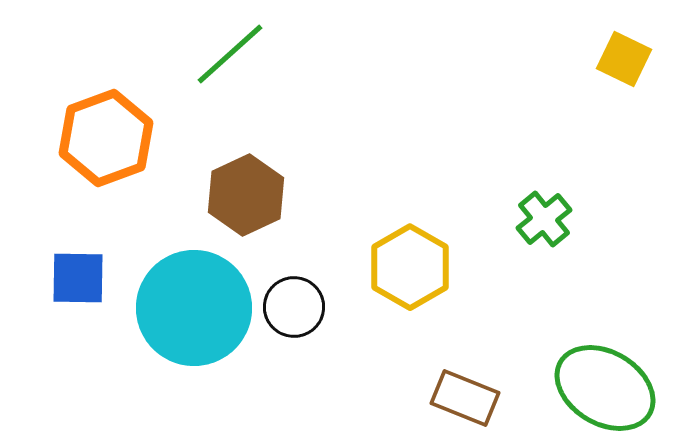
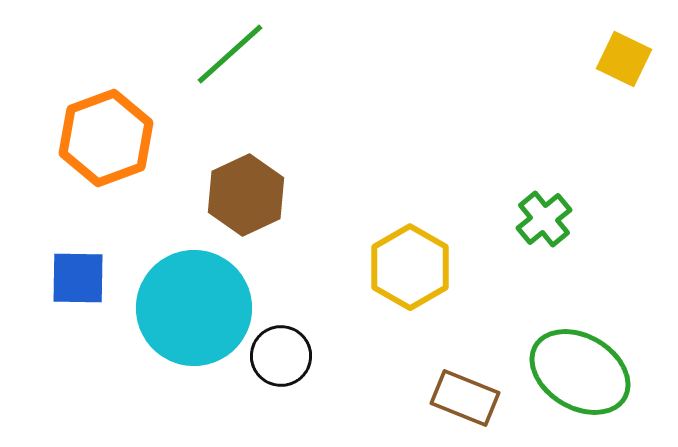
black circle: moved 13 px left, 49 px down
green ellipse: moved 25 px left, 16 px up
